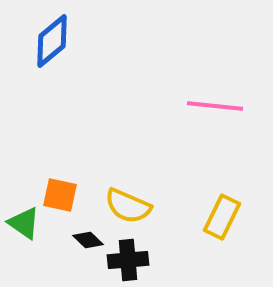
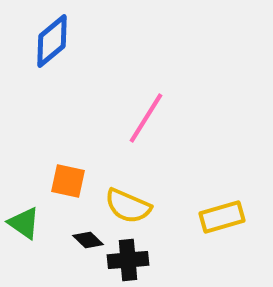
pink line: moved 69 px left, 12 px down; rotated 64 degrees counterclockwise
orange square: moved 8 px right, 14 px up
yellow rectangle: rotated 48 degrees clockwise
